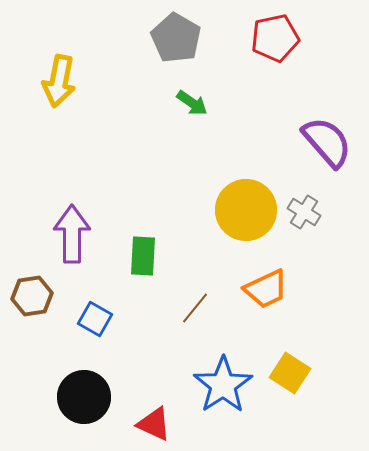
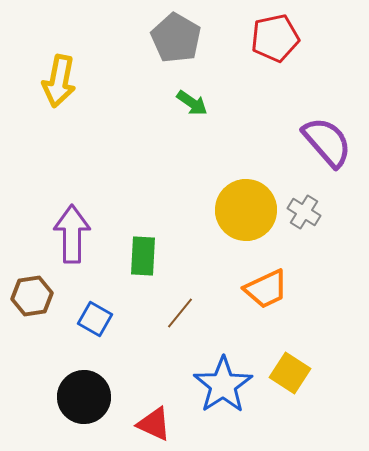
brown line: moved 15 px left, 5 px down
